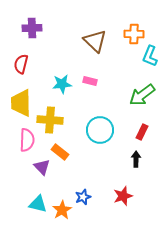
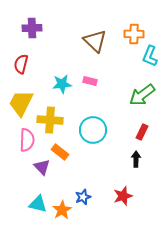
yellow trapezoid: rotated 28 degrees clockwise
cyan circle: moved 7 px left
